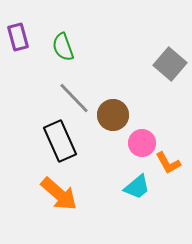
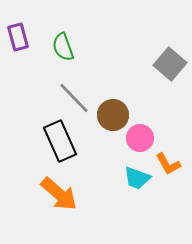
pink circle: moved 2 px left, 5 px up
orange L-shape: moved 1 px down
cyan trapezoid: moved 9 px up; rotated 60 degrees clockwise
